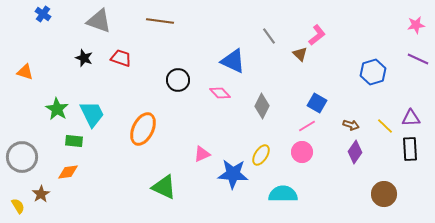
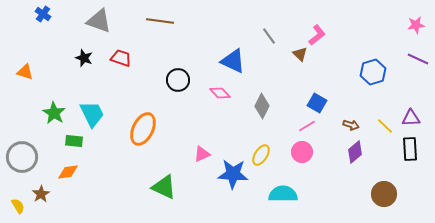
green star: moved 3 px left, 4 px down
purple diamond: rotated 15 degrees clockwise
